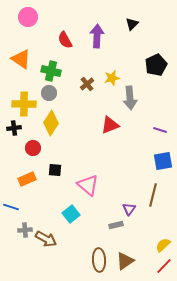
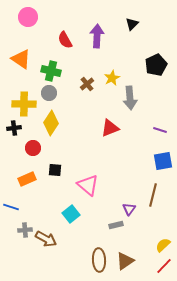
yellow star: rotated 14 degrees counterclockwise
red triangle: moved 3 px down
